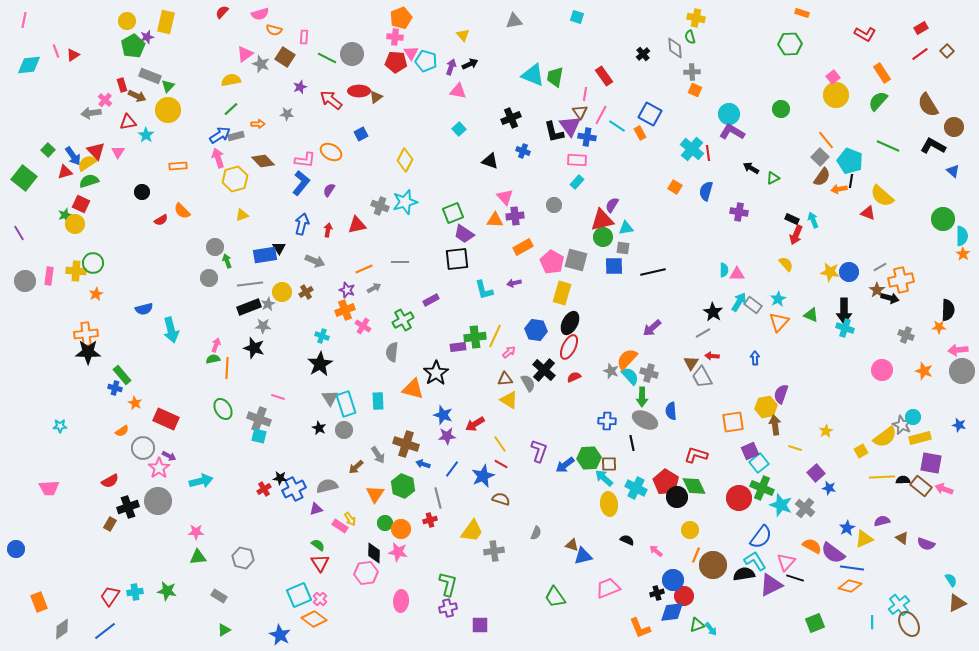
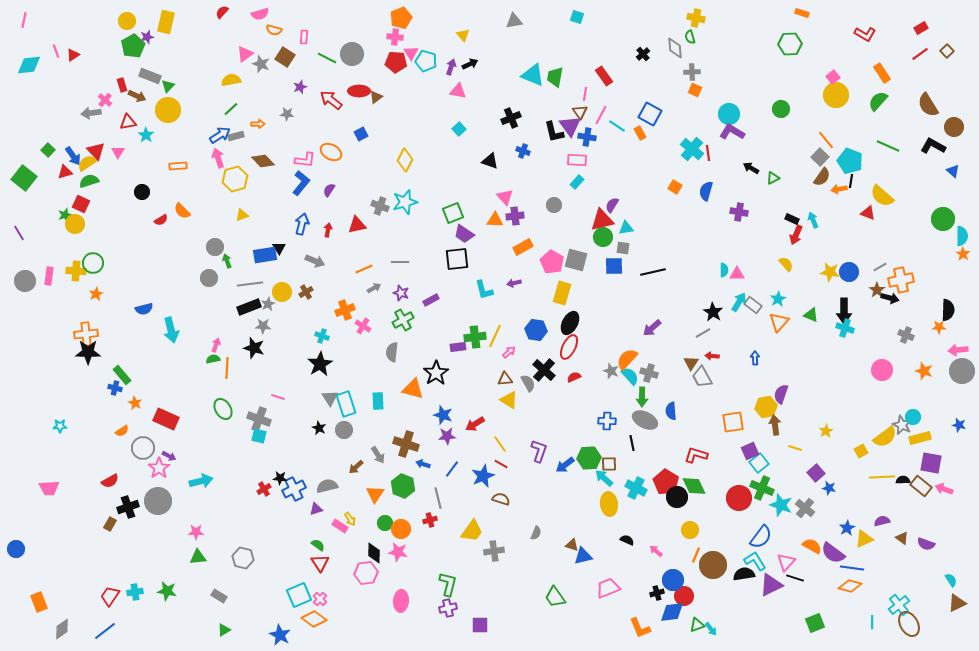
purple star at (347, 290): moved 54 px right, 3 px down
